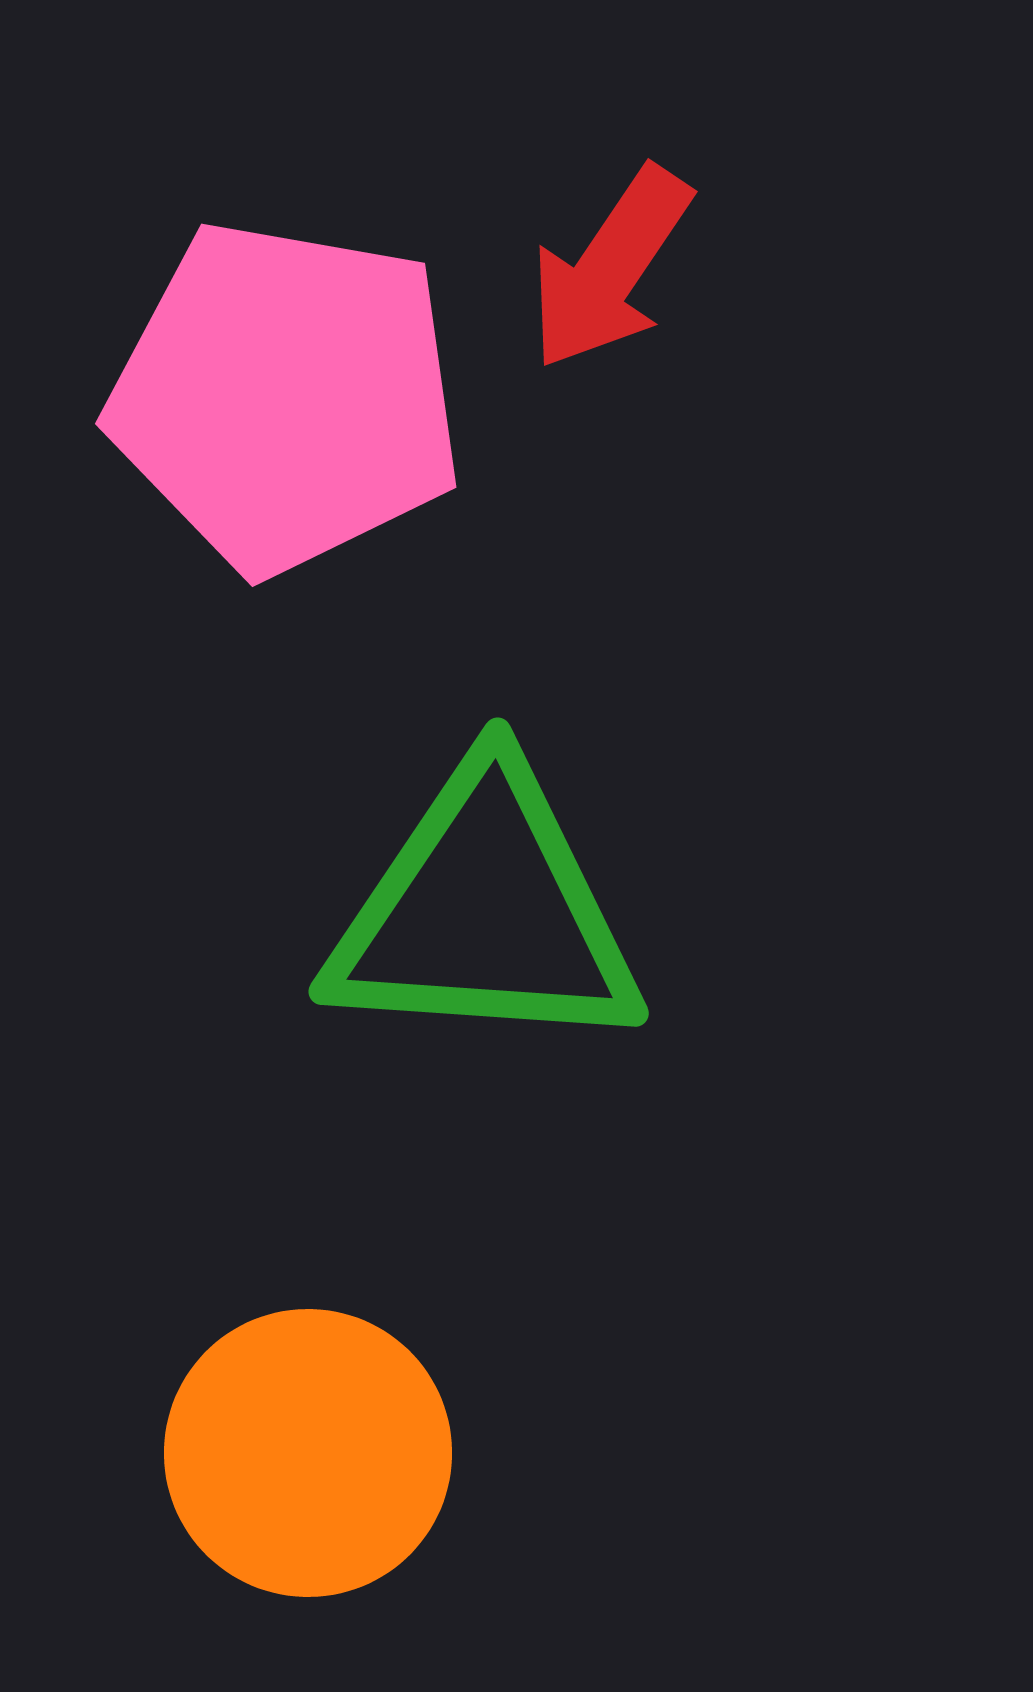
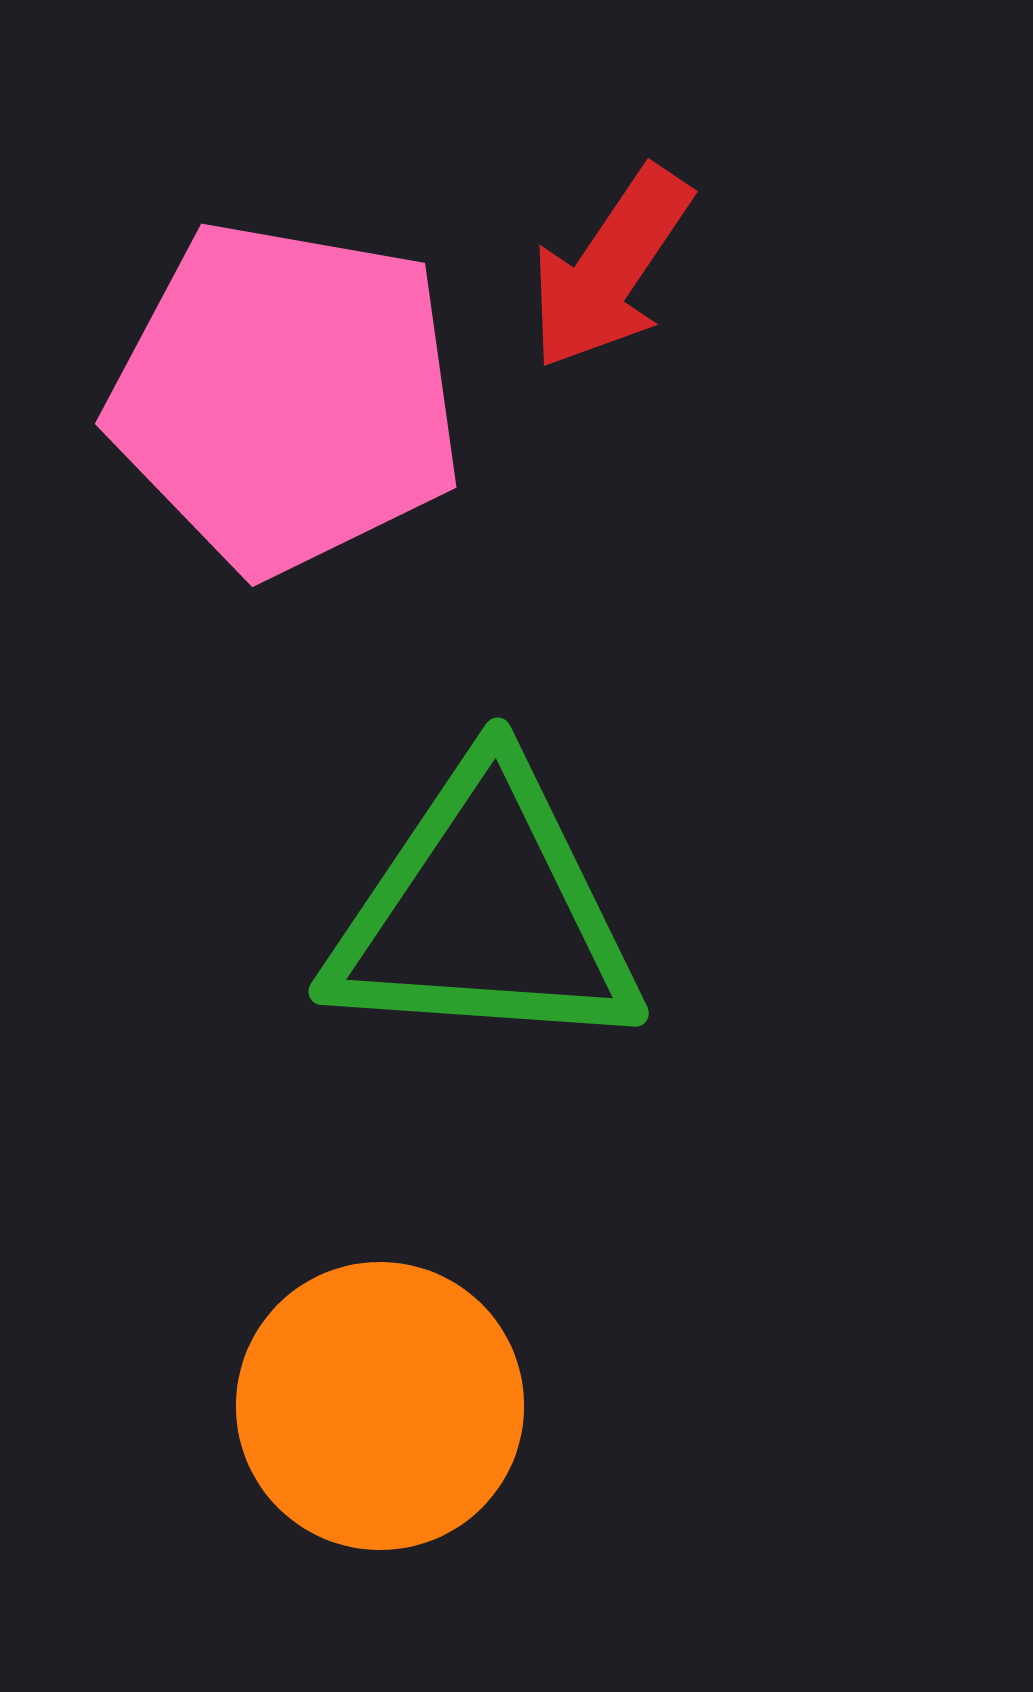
orange circle: moved 72 px right, 47 px up
